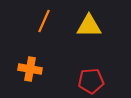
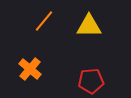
orange line: rotated 15 degrees clockwise
orange cross: rotated 30 degrees clockwise
